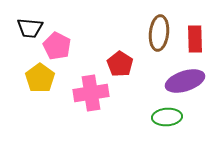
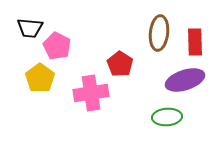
red rectangle: moved 3 px down
purple ellipse: moved 1 px up
